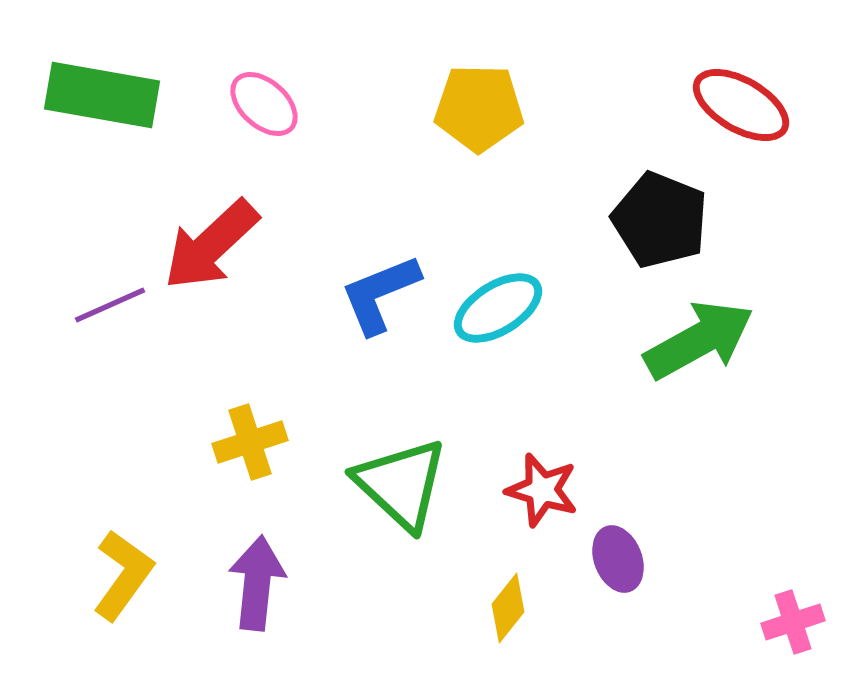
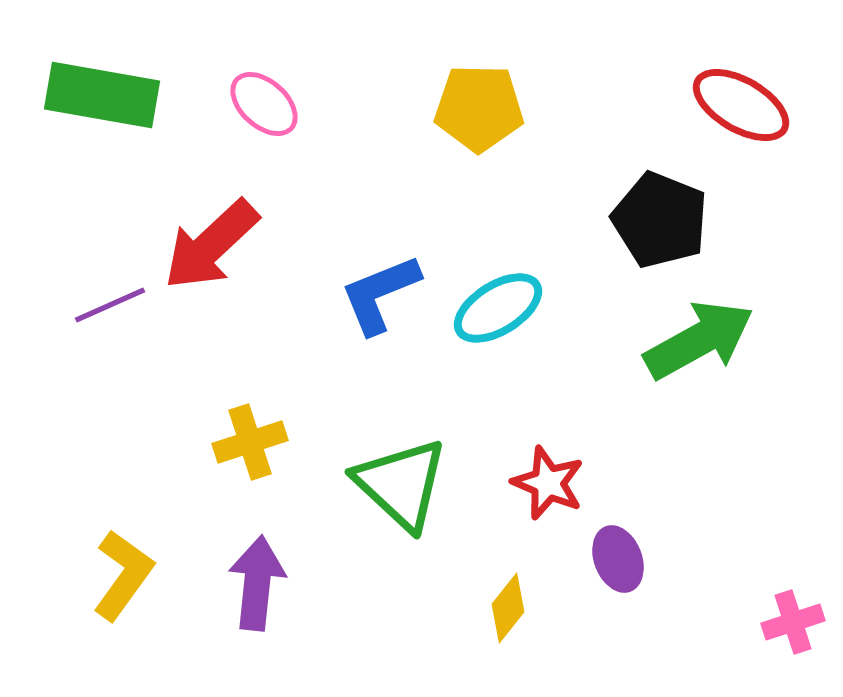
red star: moved 6 px right, 7 px up; rotated 6 degrees clockwise
